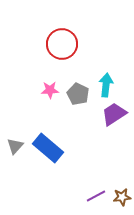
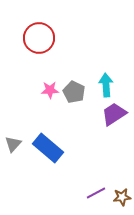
red circle: moved 23 px left, 6 px up
cyan arrow: rotated 10 degrees counterclockwise
gray pentagon: moved 4 px left, 2 px up
gray triangle: moved 2 px left, 2 px up
purple line: moved 3 px up
